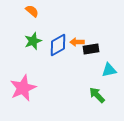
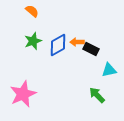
black rectangle: rotated 35 degrees clockwise
pink star: moved 6 px down
